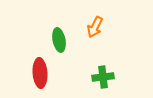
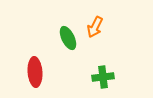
green ellipse: moved 9 px right, 2 px up; rotated 15 degrees counterclockwise
red ellipse: moved 5 px left, 1 px up
